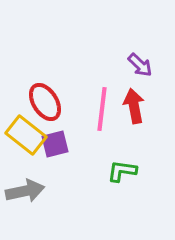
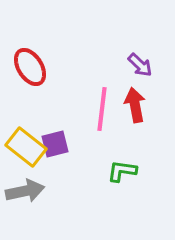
red ellipse: moved 15 px left, 35 px up
red arrow: moved 1 px right, 1 px up
yellow rectangle: moved 12 px down
